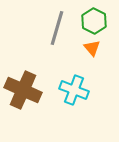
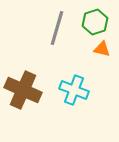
green hexagon: moved 1 px right, 1 px down; rotated 15 degrees clockwise
orange triangle: moved 10 px right, 1 px down; rotated 36 degrees counterclockwise
